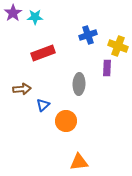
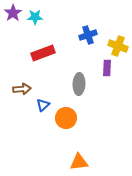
orange circle: moved 3 px up
